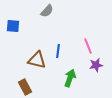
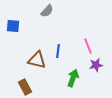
green arrow: moved 3 px right
